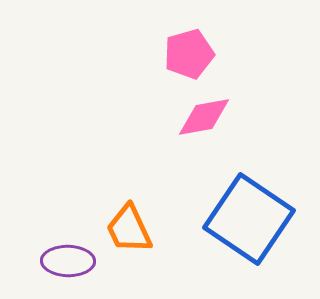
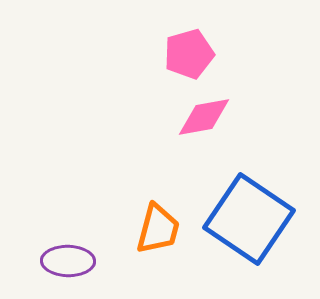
orange trapezoid: moved 29 px right; rotated 140 degrees counterclockwise
